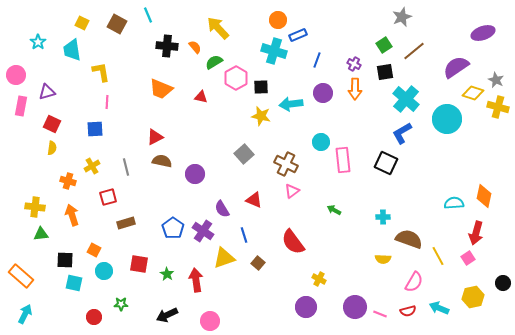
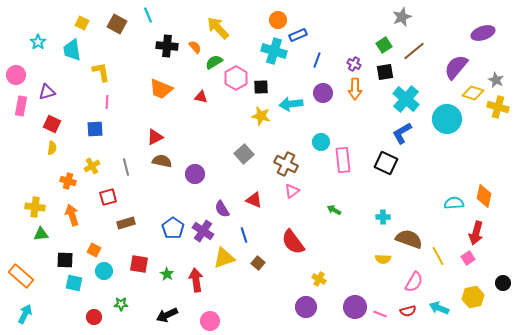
purple semicircle at (456, 67): rotated 16 degrees counterclockwise
